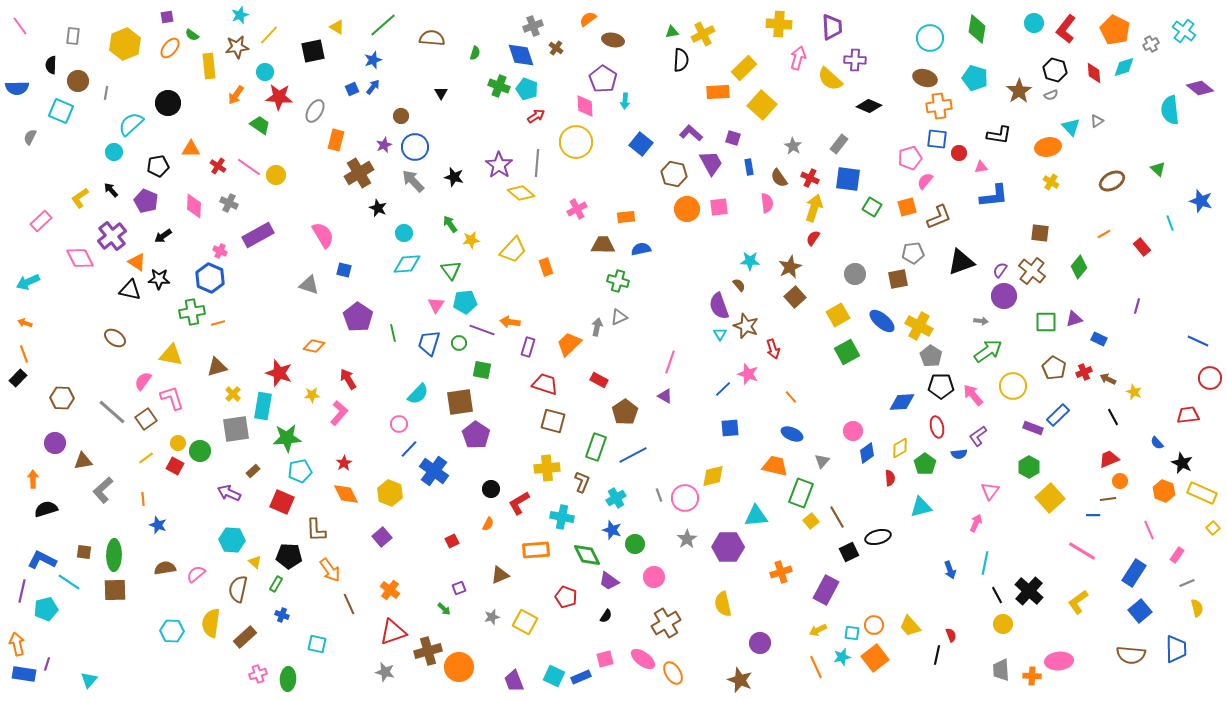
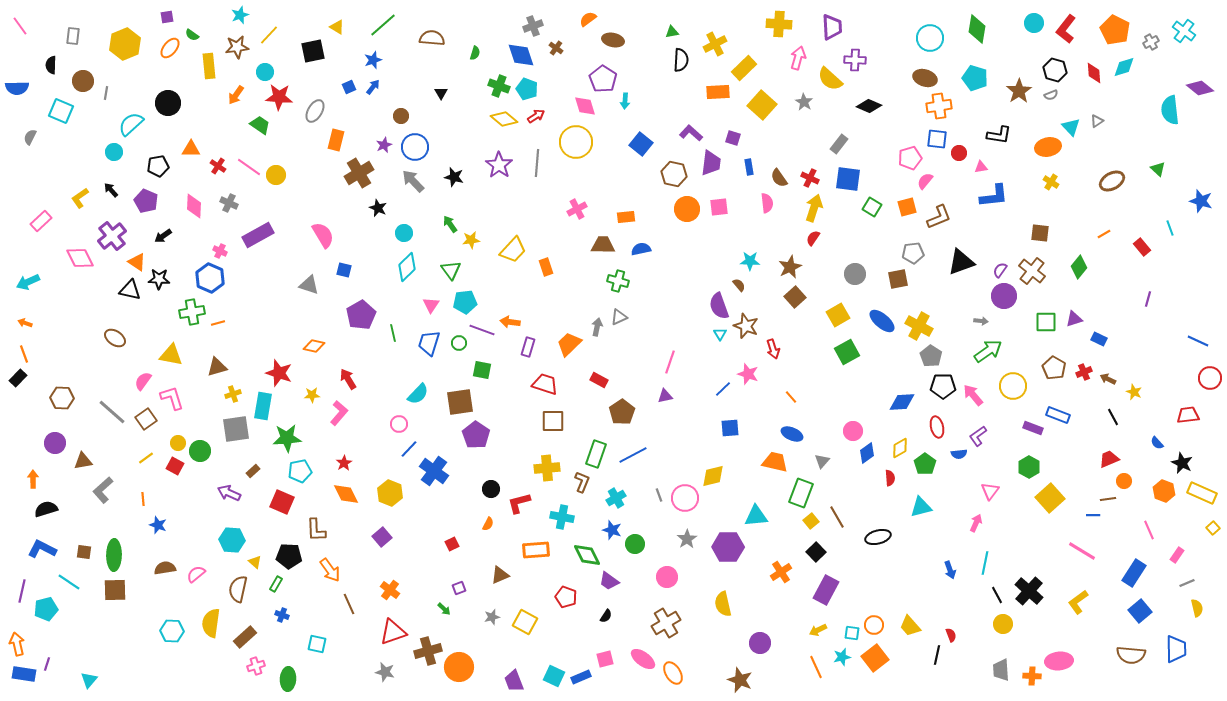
yellow cross at (703, 34): moved 12 px right, 10 px down
gray cross at (1151, 44): moved 2 px up
brown circle at (78, 81): moved 5 px right
blue square at (352, 89): moved 3 px left, 2 px up
pink diamond at (585, 106): rotated 15 degrees counterclockwise
gray star at (793, 146): moved 11 px right, 44 px up
purple trapezoid at (711, 163): rotated 36 degrees clockwise
yellow diamond at (521, 193): moved 17 px left, 74 px up
cyan line at (1170, 223): moved 5 px down
cyan diamond at (407, 264): moved 3 px down; rotated 40 degrees counterclockwise
pink triangle at (436, 305): moved 5 px left
purple line at (1137, 306): moved 11 px right, 7 px up
purple pentagon at (358, 317): moved 3 px right, 2 px up; rotated 8 degrees clockwise
black pentagon at (941, 386): moved 2 px right
yellow cross at (233, 394): rotated 28 degrees clockwise
purple triangle at (665, 396): rotated 42 degrees counterclockwise
brown pentagon at (625, 412): moved 3 px left
blue rectangle at (1058, 415): rotated 65 degrees clockwise
brown square at (553, 421): rotated 15 degrees counterclockwise
green rectangle at (596, 447): moved 7 px down
orange trapezoid at (775, 466): moved 4 px up
orange circle at (1120, 481): moved 4 px right
red L-shape at (519, 503): rotated 15 degrees clockwise
red square at (452, 541): moved 3 px down
black square at (849, 552): moved 33 px left; rotated 18 degrees counterclockwise
blue L-shape at (42, 560): moved 11 px up
orange cross at (781, 572): rotated 15 degrees counterclockwise
pink circle at (654, 577): moved 13 px right
pink cross at (258, 674): moved 2 px left, 8 px up
